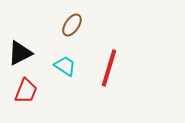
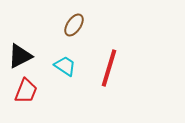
brown ellipse: moved 2 px right
black triangle: moved 3 px down
